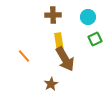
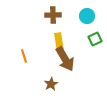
cyan circle: moved 1 px left, 1 px up
orange line: rotated 24 degrees clockwise
